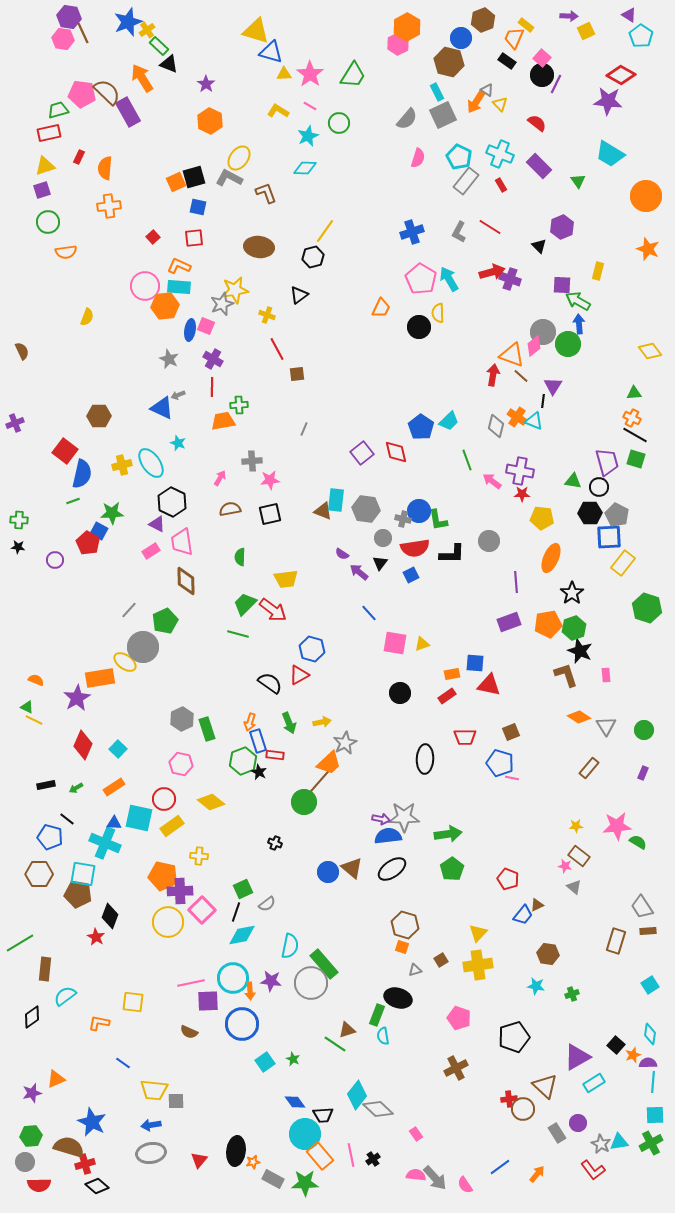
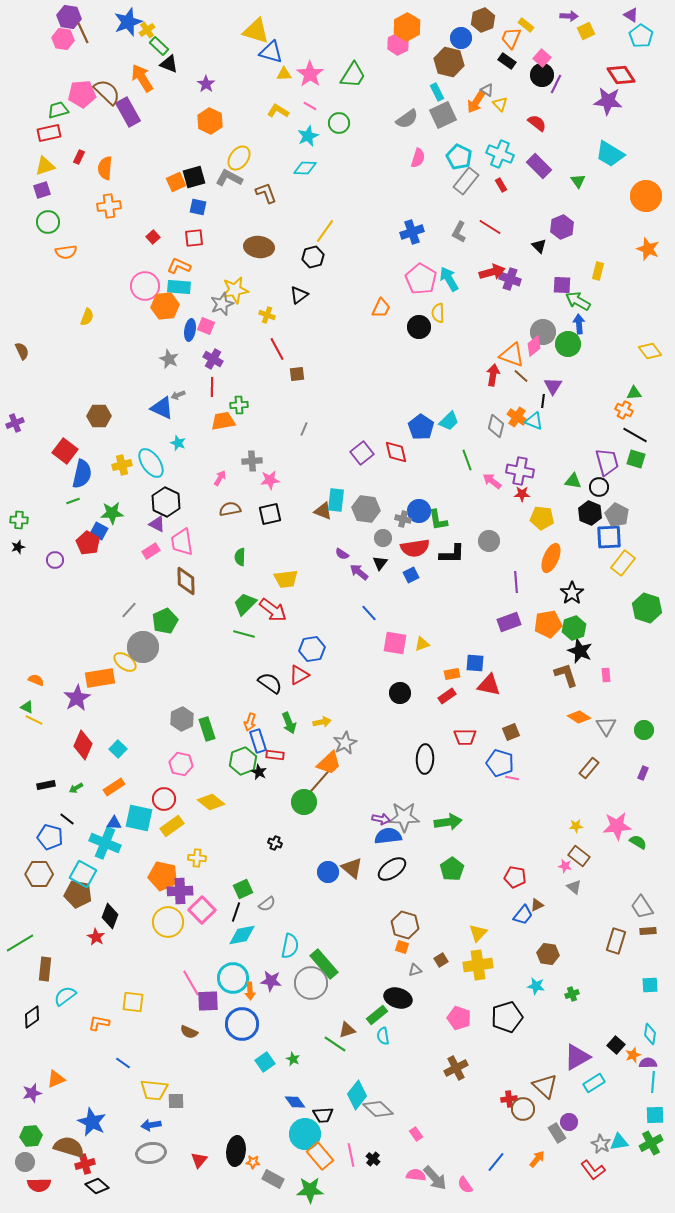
purple triangle at (629, 15): moved 2 px right
orange trapezoid at (514, 38): moved 3 px left
red diamond at (621, 75): rotated 28 degrees clockwise
pink pentagon at (82, 94): rotated 12 degrees counterclockwise
gray semicircle at (407, 119): rotated 15 degrees clockwise
orange cross at (632, 418): moved 8 px left, 8 px up
black hexagon at (172, 502): moved 6 px left
black hexagon at (590, 513): rotated 25 degrees clockwise
black star at (18, 547): rotated 24 degrees counterclockwise
green line at (238, 634): moved 6 px right
blue hexagon at (312, 649): rotated 25 degrees counterclockwise
green arrow at (448, 834): moved 12 px up
yellow cross at (199, 856): moved 2 px left, 2 px down
cyan square at (83, 874): rotated 20 degrees clockwise
red pentagon at (508, 879): moved 7 px right, 2 px up; rotated 10 degrees counterclockwise
pink line at (191, 983): rotated 72 degrees clockwise
cyan square at (650, 985): rotated 30 degrees clockwise
green rectangle at (377, 1015): rotated 30 degrees clockwise
black pentagon at (514, 1037): moved 7 px left, 20 px up
purple circle at (578, 1123): moved 9 px left, 1 px up
black cross at (373, 1159): rotated 16 degrees counterclockwise
orange star at (253, 1162): rotated 16 degrees clockwise
blue line at (500, 1167): moved 4 px left, 5 px up; rotated 15 degrees counterclockwise
orange arrow at (537, 1174): moved 15 px up
green star at (305, 1183): moved 5 px right, 7 px down
